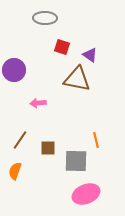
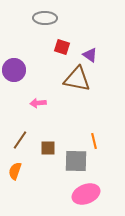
orange line: moved 2 px left, 1 px down
